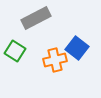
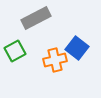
green square: rotated 30 degrees clockwise
